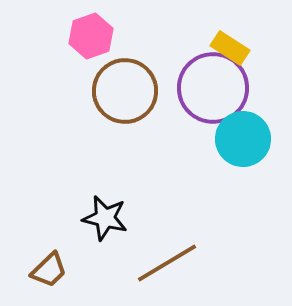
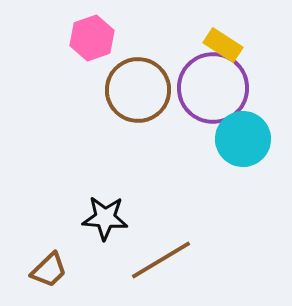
pink hexagon: moved 1 px right, 2 px down
yellow rectangle: moved 7 px left, 3 px up
brown circle: moved 13 px right, 1 px up
black star: rotated 9 degrees counterclockwise
brown line: moved 6 px left, 3 px up
